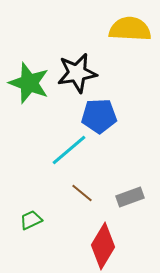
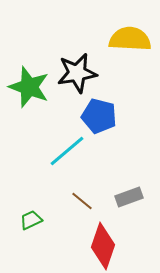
yellow semicircle: moved 10 px down
green star: moved 4 px down
blue pentagon: rotated 16 degrees clockwise
cyan line: moved 2 px left, 1 px down
brown line: moved 8 px down
gray rectangle: moved 1 px left
red diamond: rotated 12 degrees counterclockwise
